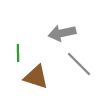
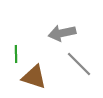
green line: moved 2 px left, 1 px down
brown triangle: moved 2 px left
